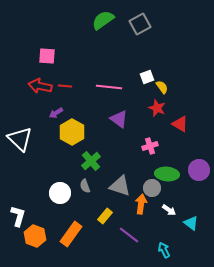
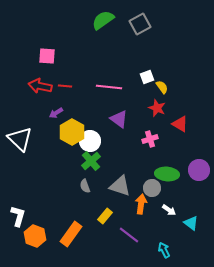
pink cross: moved 7 px up
white circle: moved 30 px right, 52 px up
